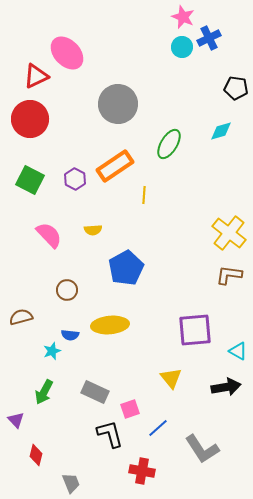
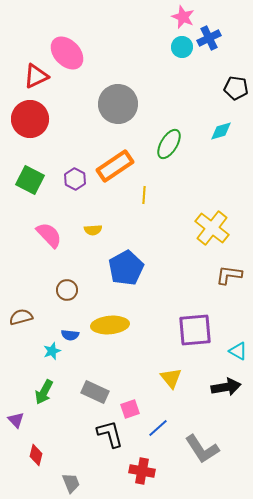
yellow cross: moved 17 px left, 5 px up
